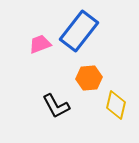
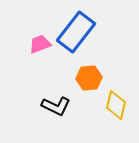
blue rectangle: moved 3 px left, 1 px down
black L-shape: rotated 36 degrees counterclockwise
